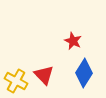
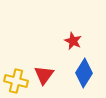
red triangle: rotated 20 degrees clockwise
yellow cross: rotated 15 degrees counterclockwise
